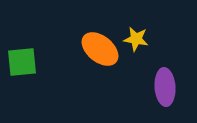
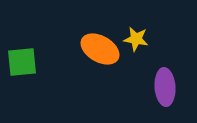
orange ellipse: rotated 9 degrees counterclockwise
